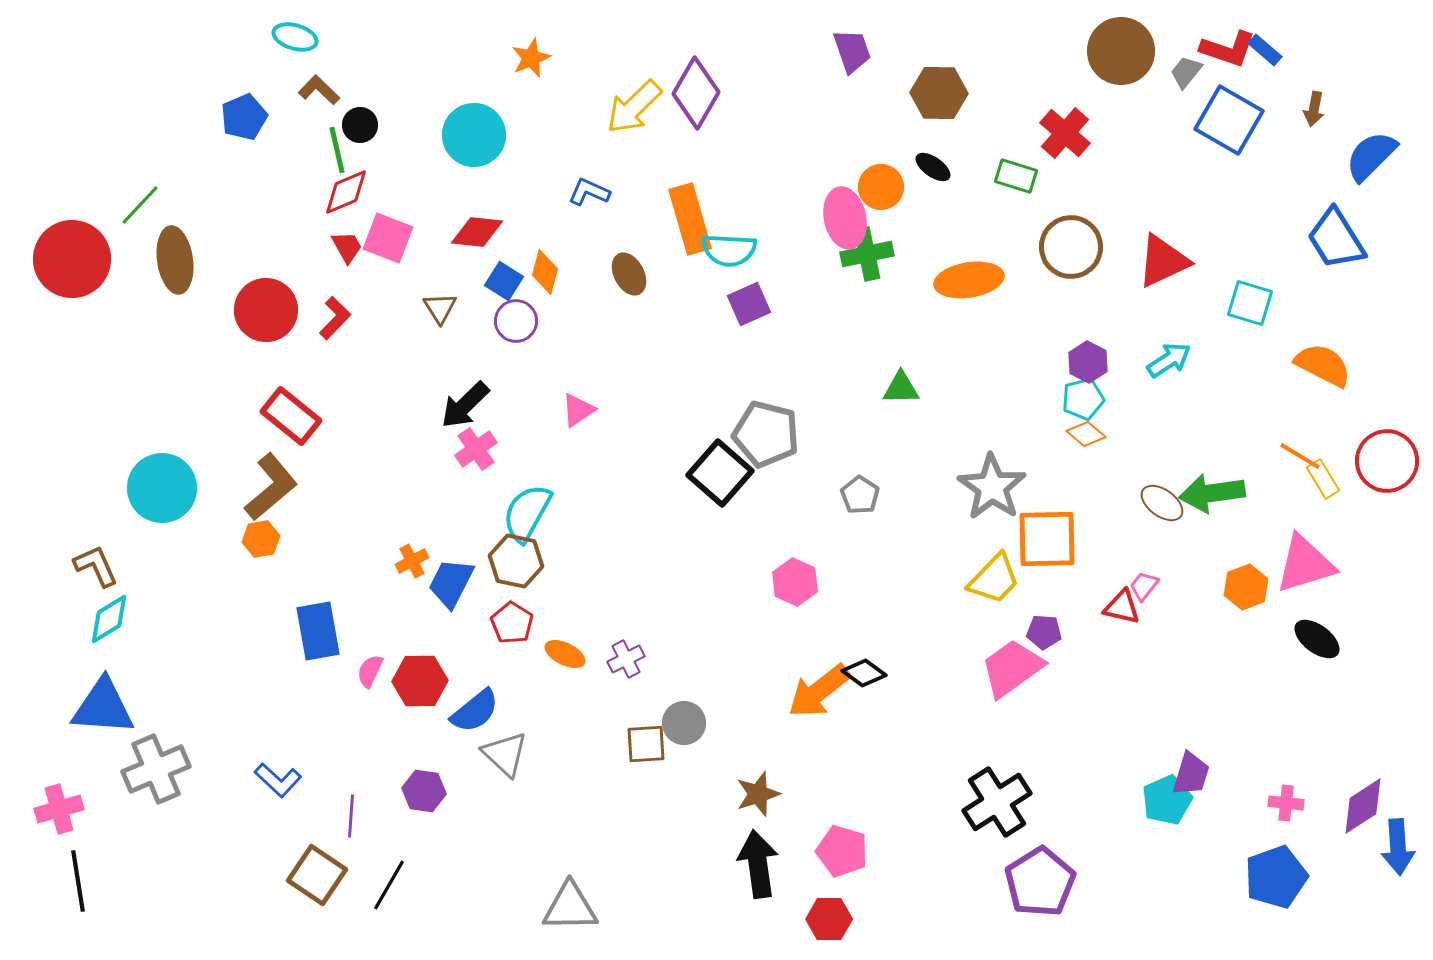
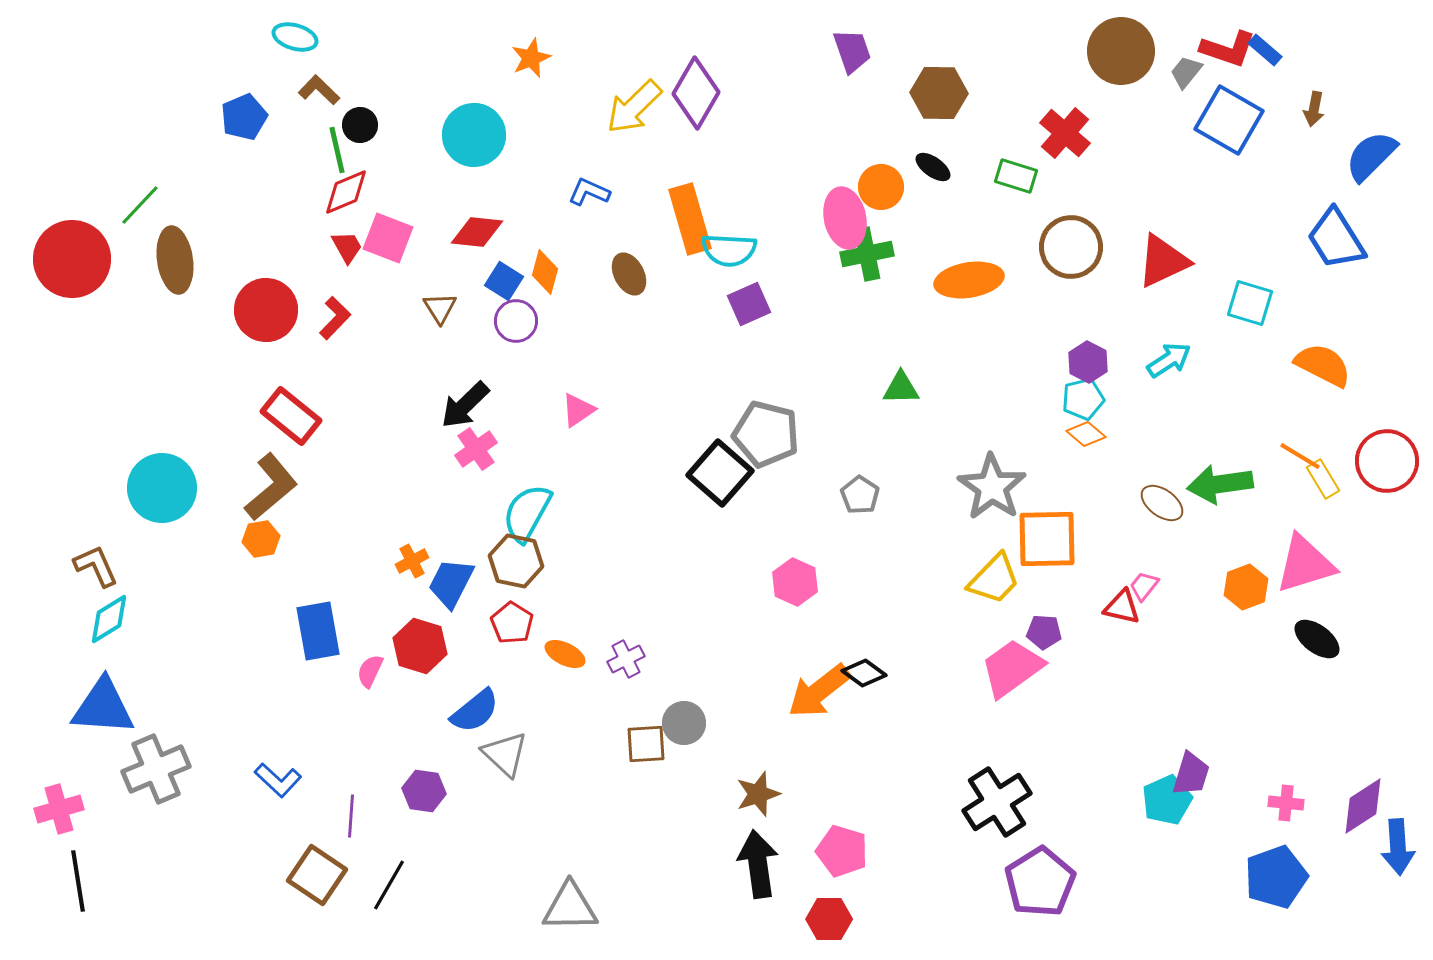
green arrow at (1212, 493): moved 8 px right, 9 px up
red hexagon at (420, 681): moved 35 px up; rotated 18 degrees clockwise
